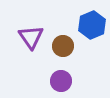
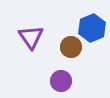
blue hexagon: moved 3 px down
brown circle: moved 8 px right, 1 px down
